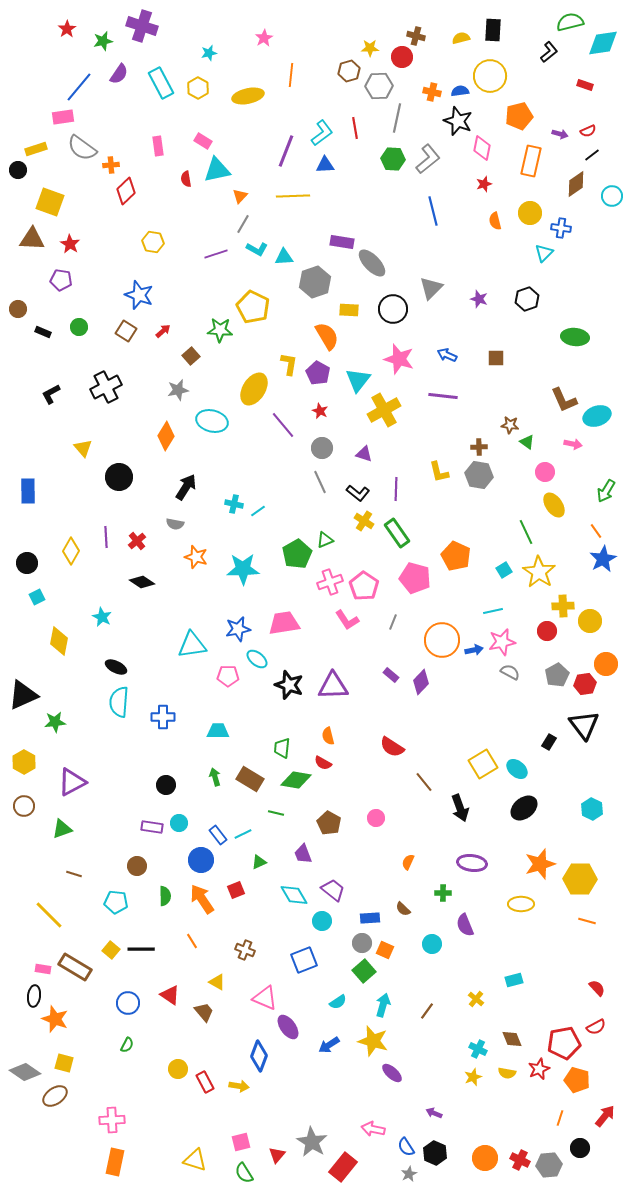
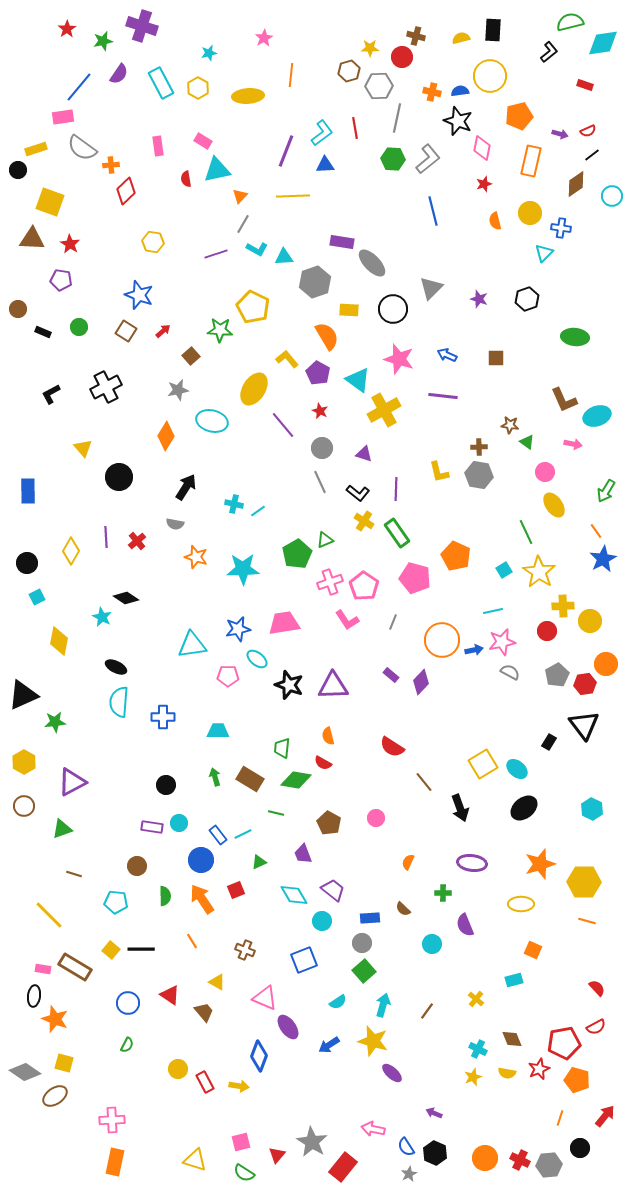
yellow ellipse at (248, 96): rotated 8 degrees clockwise
yellow L-shape at (289, 364): moved 2 px left, 5 px up; rotated 50 degrees counterclockwise
cyan triangle at (358, 380): rotated 32 degrees counterclockwise
black diamond at (142, 582): moved 16 px left, 16 px down
yellow hexagon at (580, 879): moved 4 px right, 3 px down
orange square at (385, 950): moved 148 px right
green semicircle at (244, 1173): rotated 25 degrees counterclockwise
